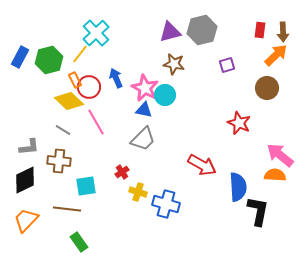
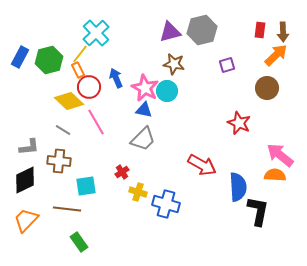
orange rectangle: moved 3 px right, 10 px up
cyan circle: moved 2 px right, 4 px up
